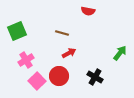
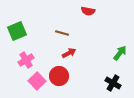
black cross: moved 18 px right, 6 px down
